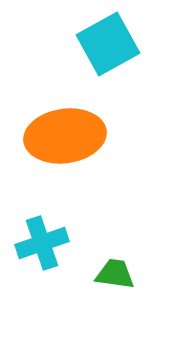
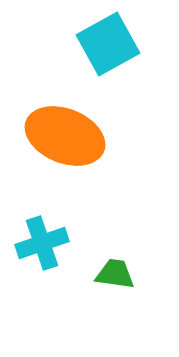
orange ellipse: rotated 30 degrees clockwise
